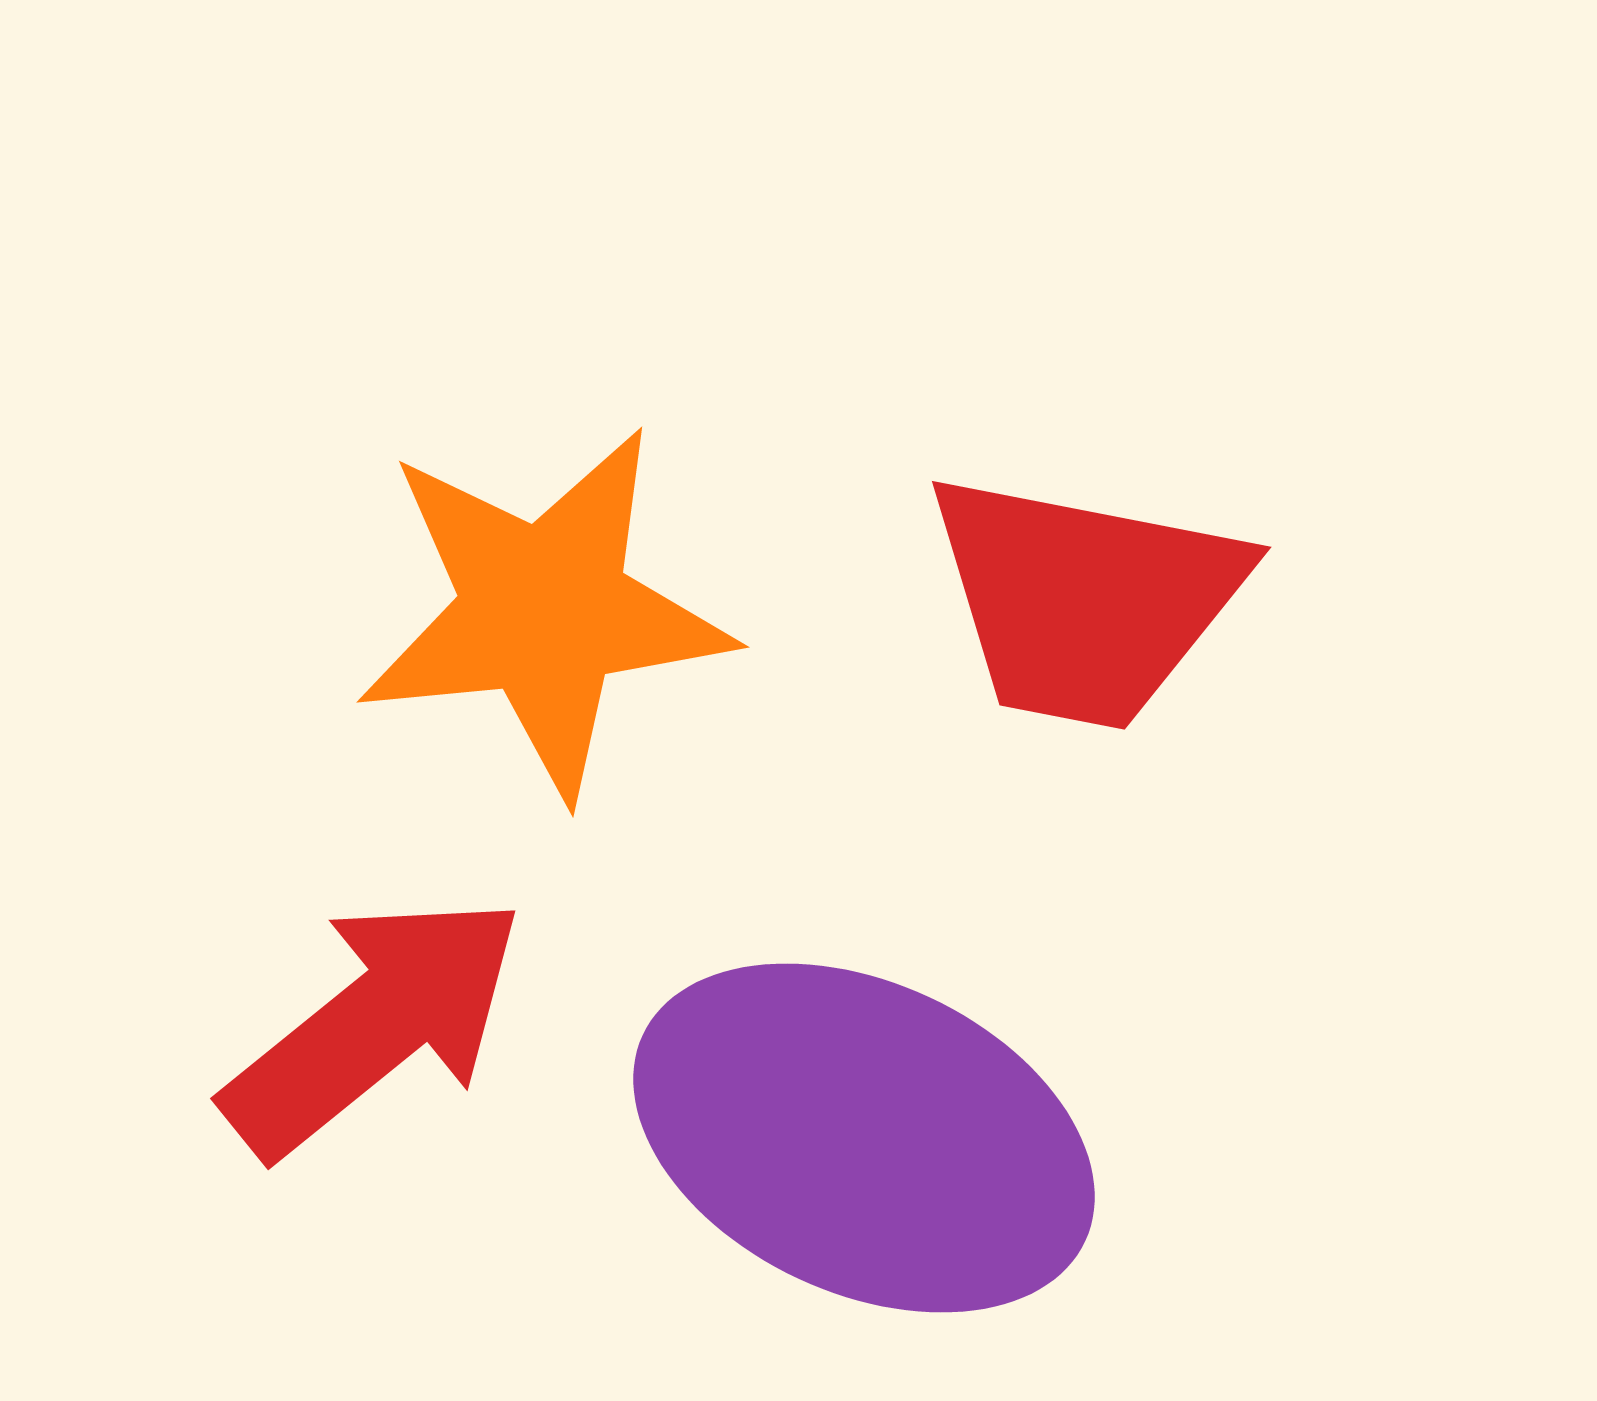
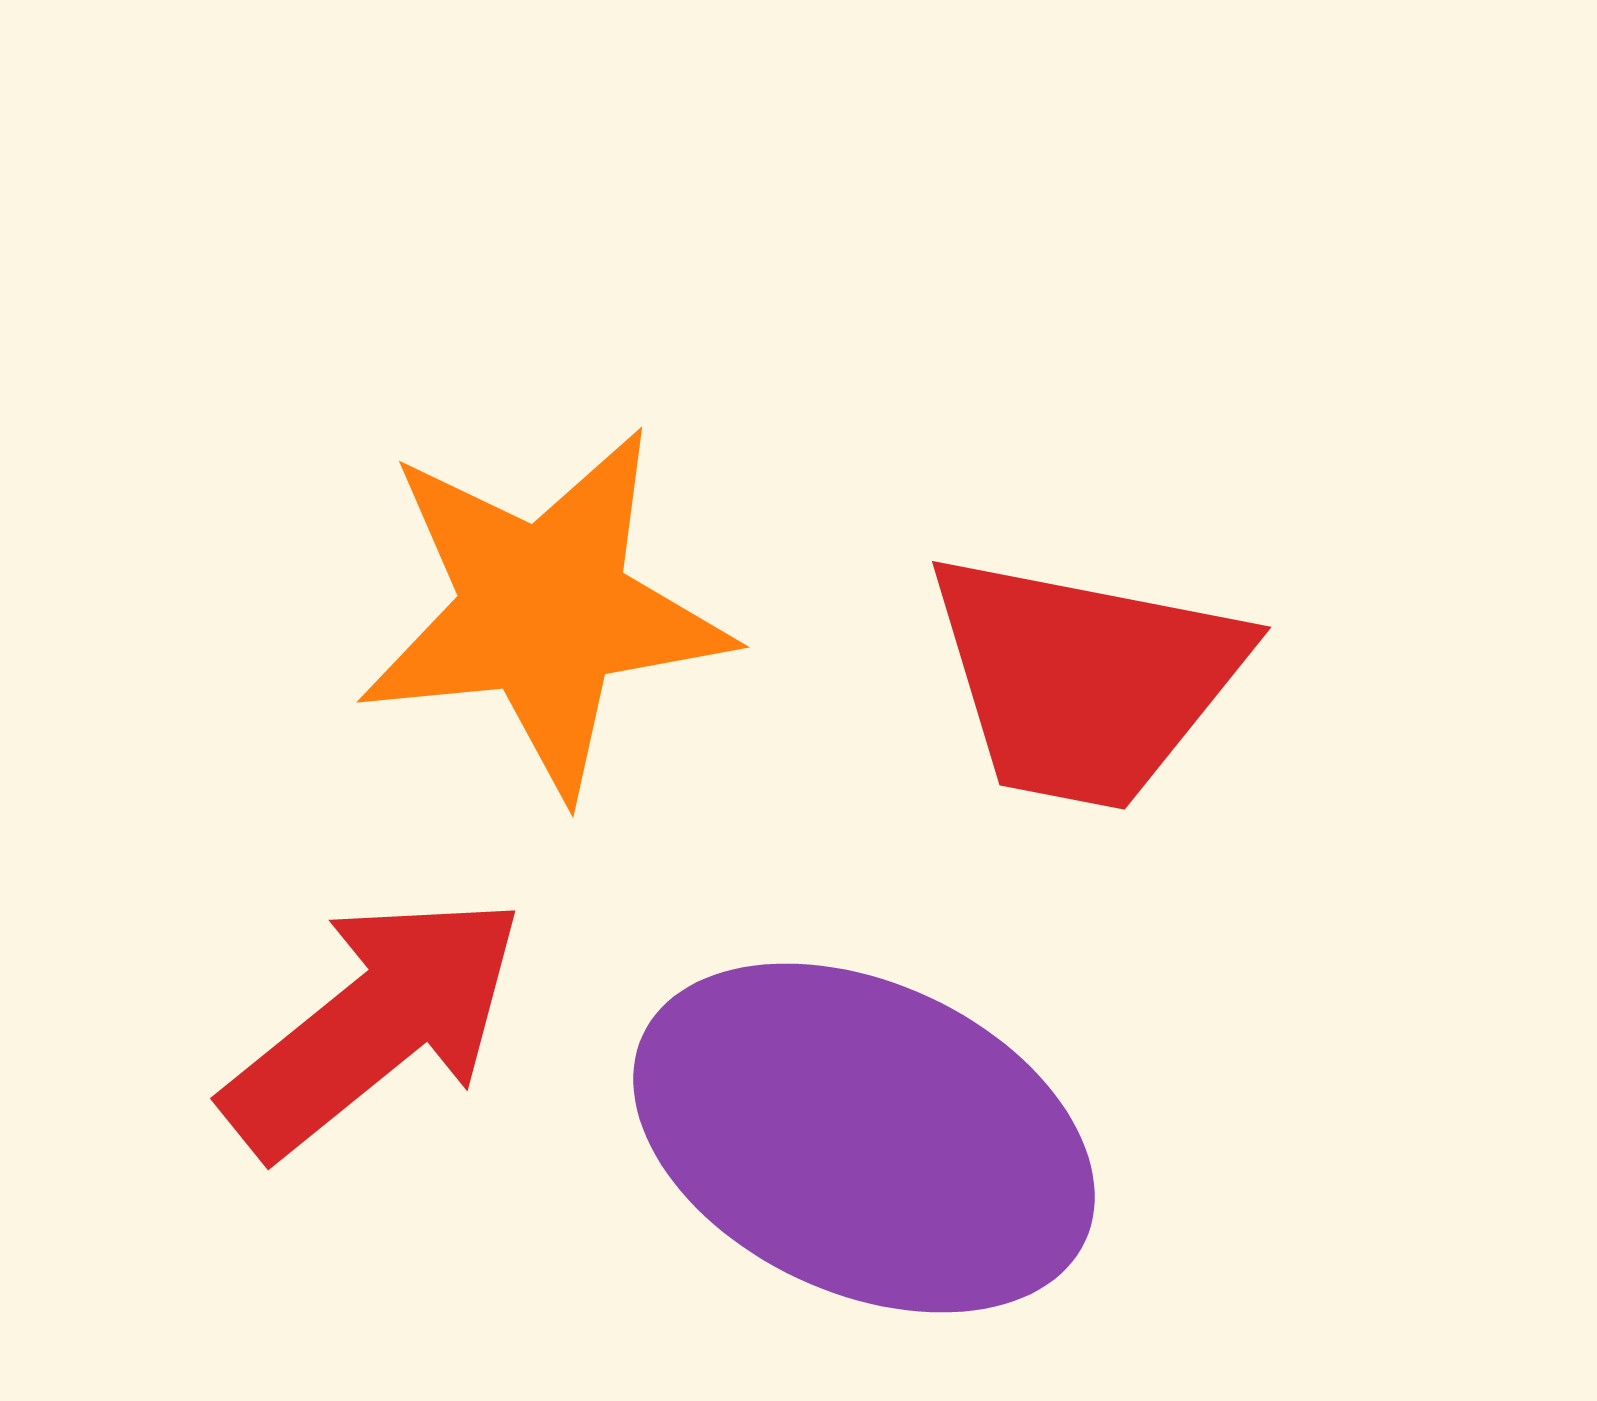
red trapezoid: moved 80 px down
